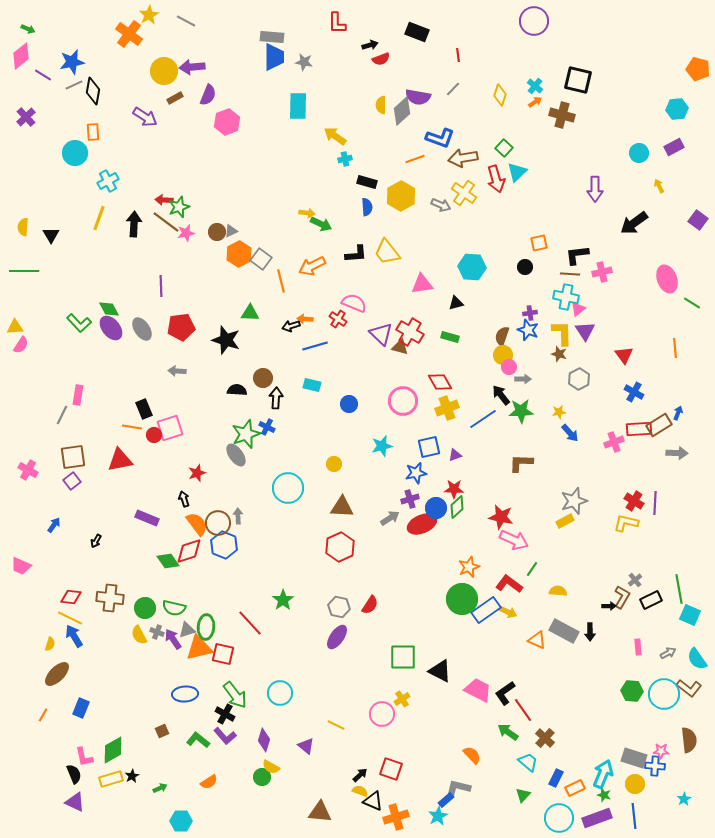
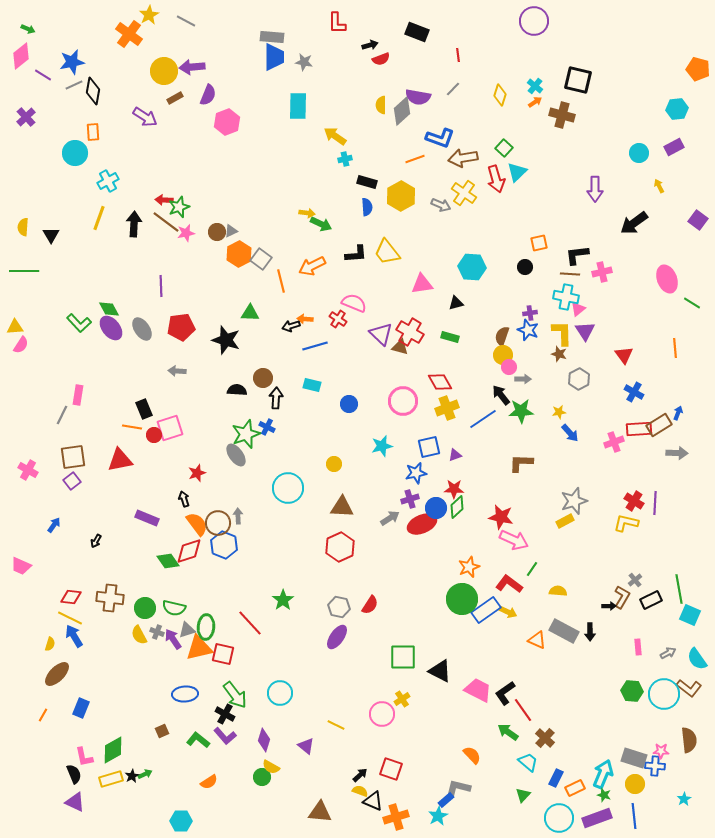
green arrow at (160, 788): moved 15 px left, 14 px up
